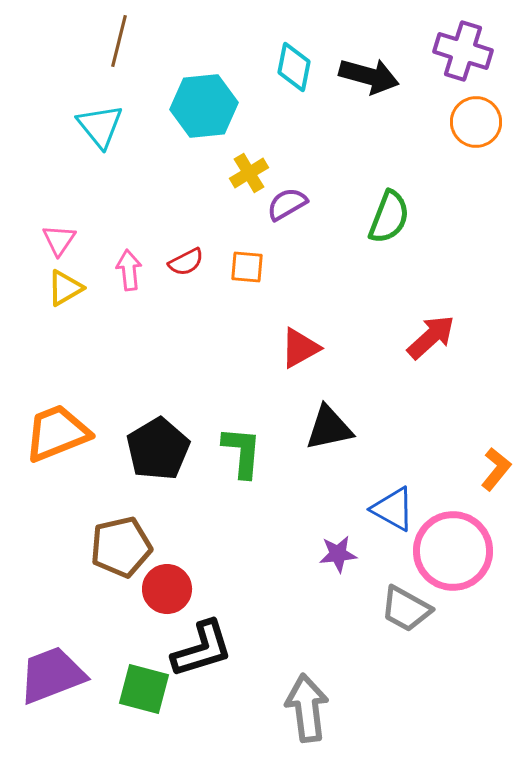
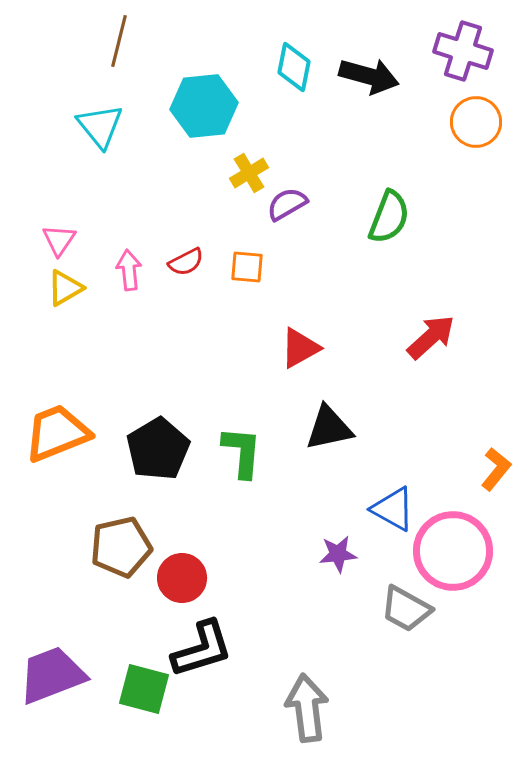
red circle: moved 15 px right, 11 px up
